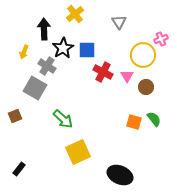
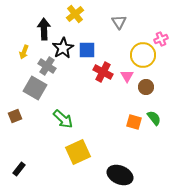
green semicircle: moved 1 px up
